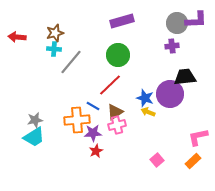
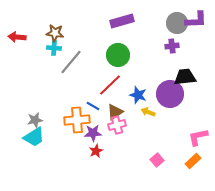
brown star: rotated 24 degrees clockwise
cyan cross: moved 1 px up
blue star: moved 7 px left, 3 px up
